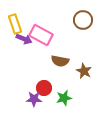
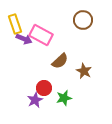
brown semicircle: rotated 54 degrees counterclockwise
purple star: moved 1 px right, 1 px down; rotated 28 degrees counterclockwise
